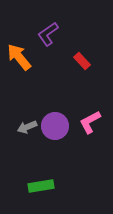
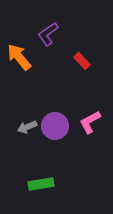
green rectangle: moved 2 px up
